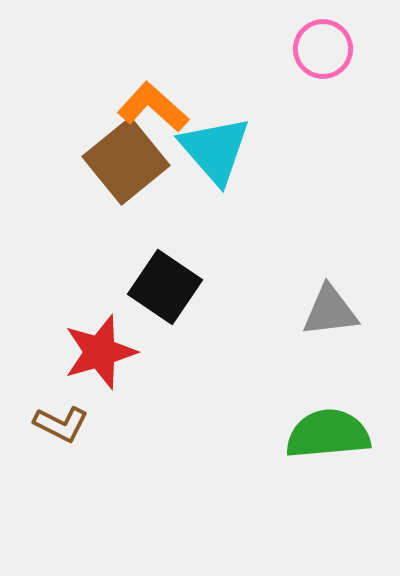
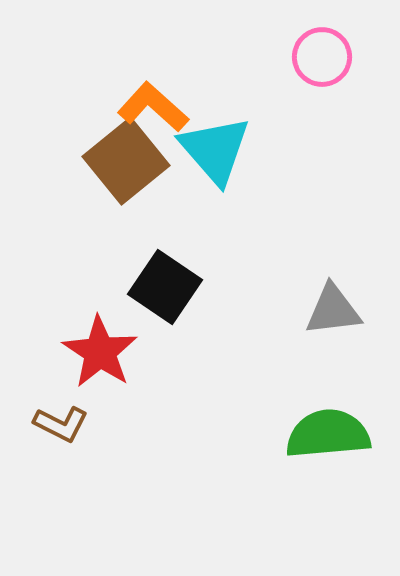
pink circle: moved 1 px left, 8 px down
gray triangle: moved 3 px right, 1 px up
red star: rotated 22 degrees counterclockwise
